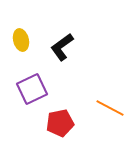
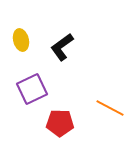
red pentagon: rotated 12 degrees clockwise
